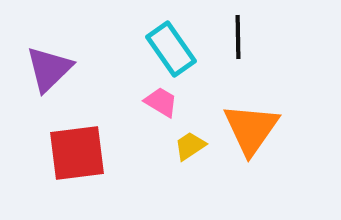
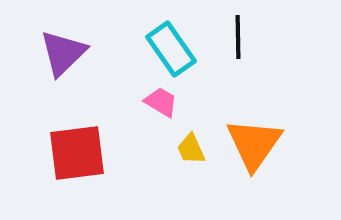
purple triangle: moved 14 px right, 16 px up
orange triangle: moved 3 px right, 15 px down
yellow trapezoid: moved 1 px right, 3 px down; rotated 80 degrees counterclockwise
